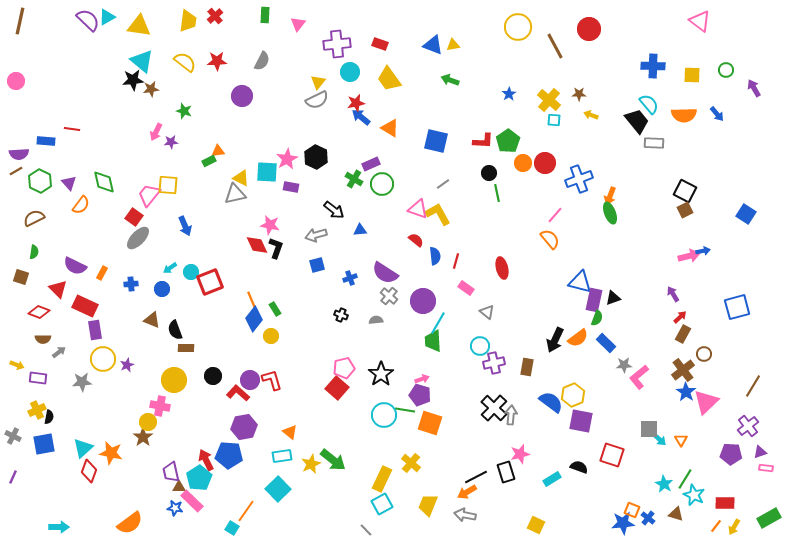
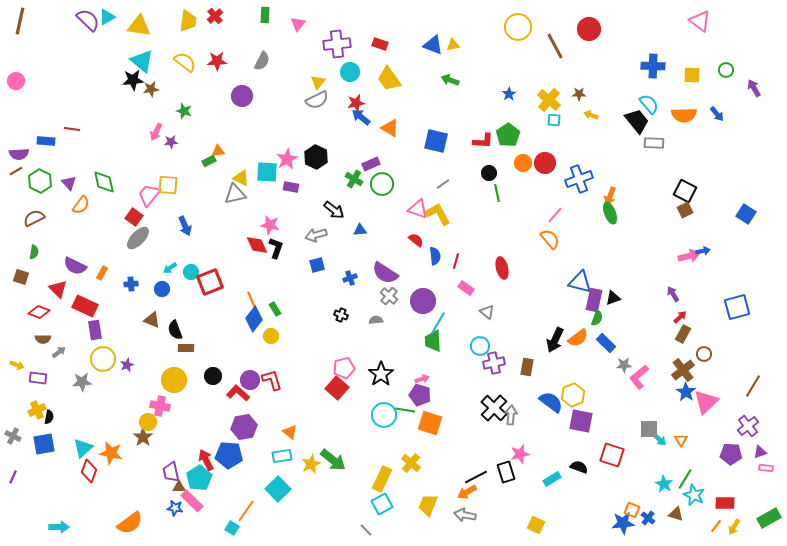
green pentagon at (508, 141): moved 6 px up
